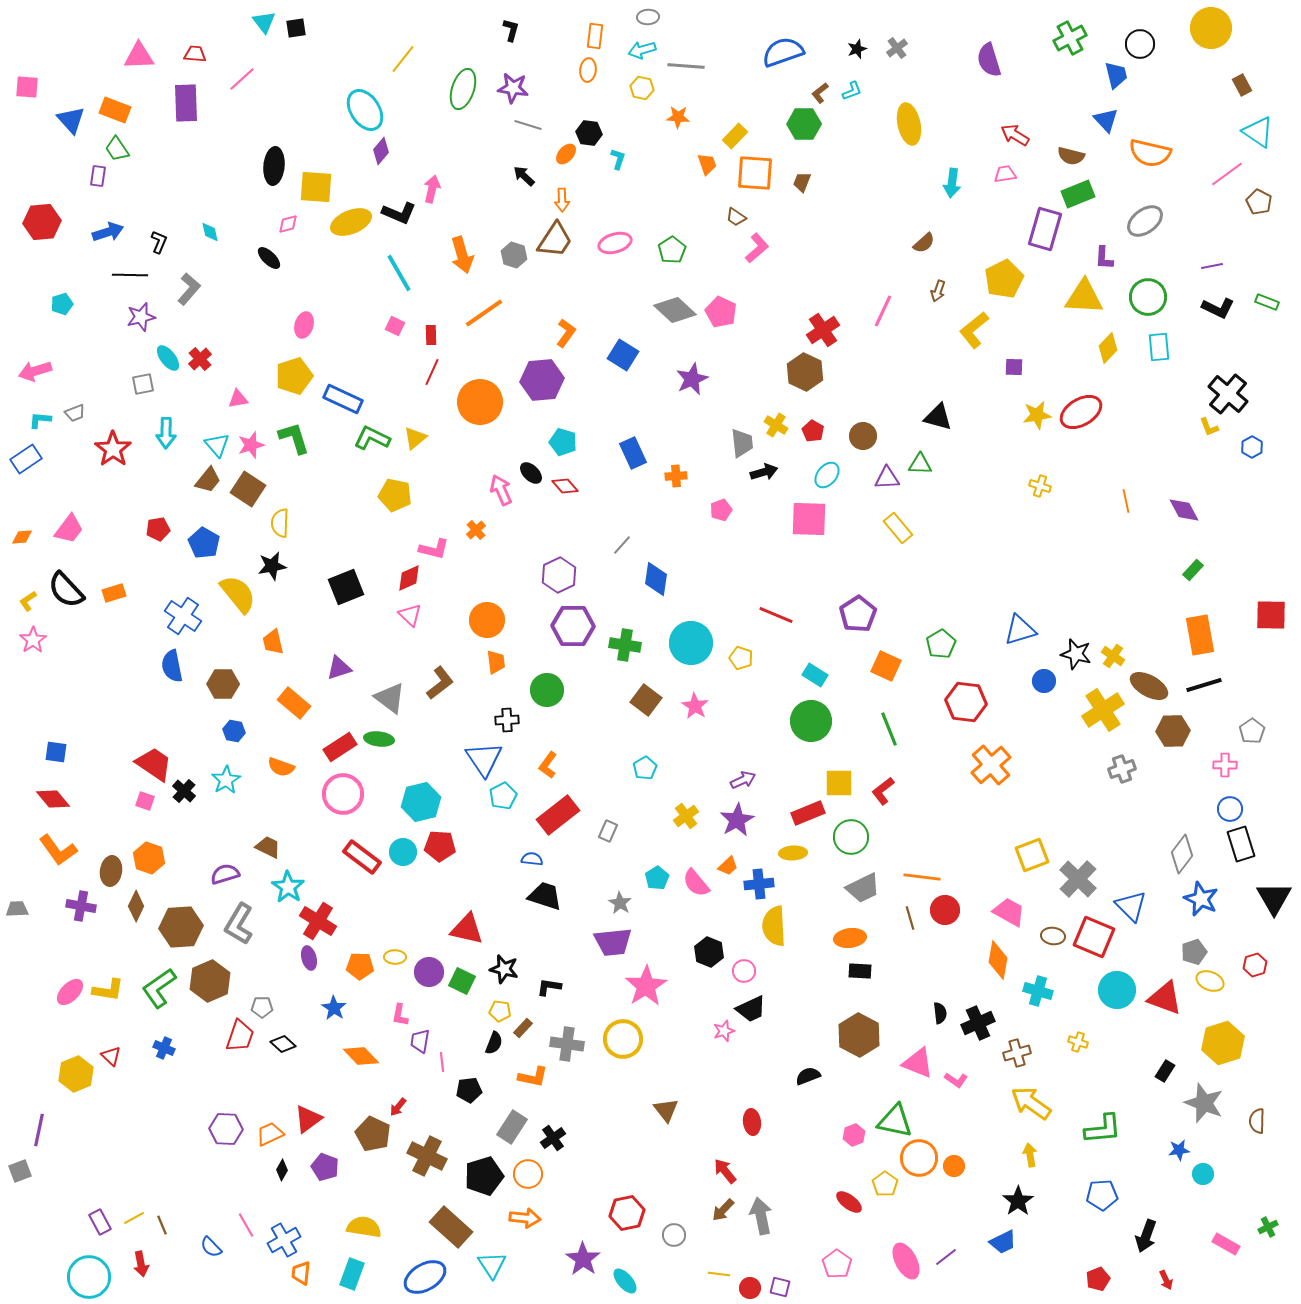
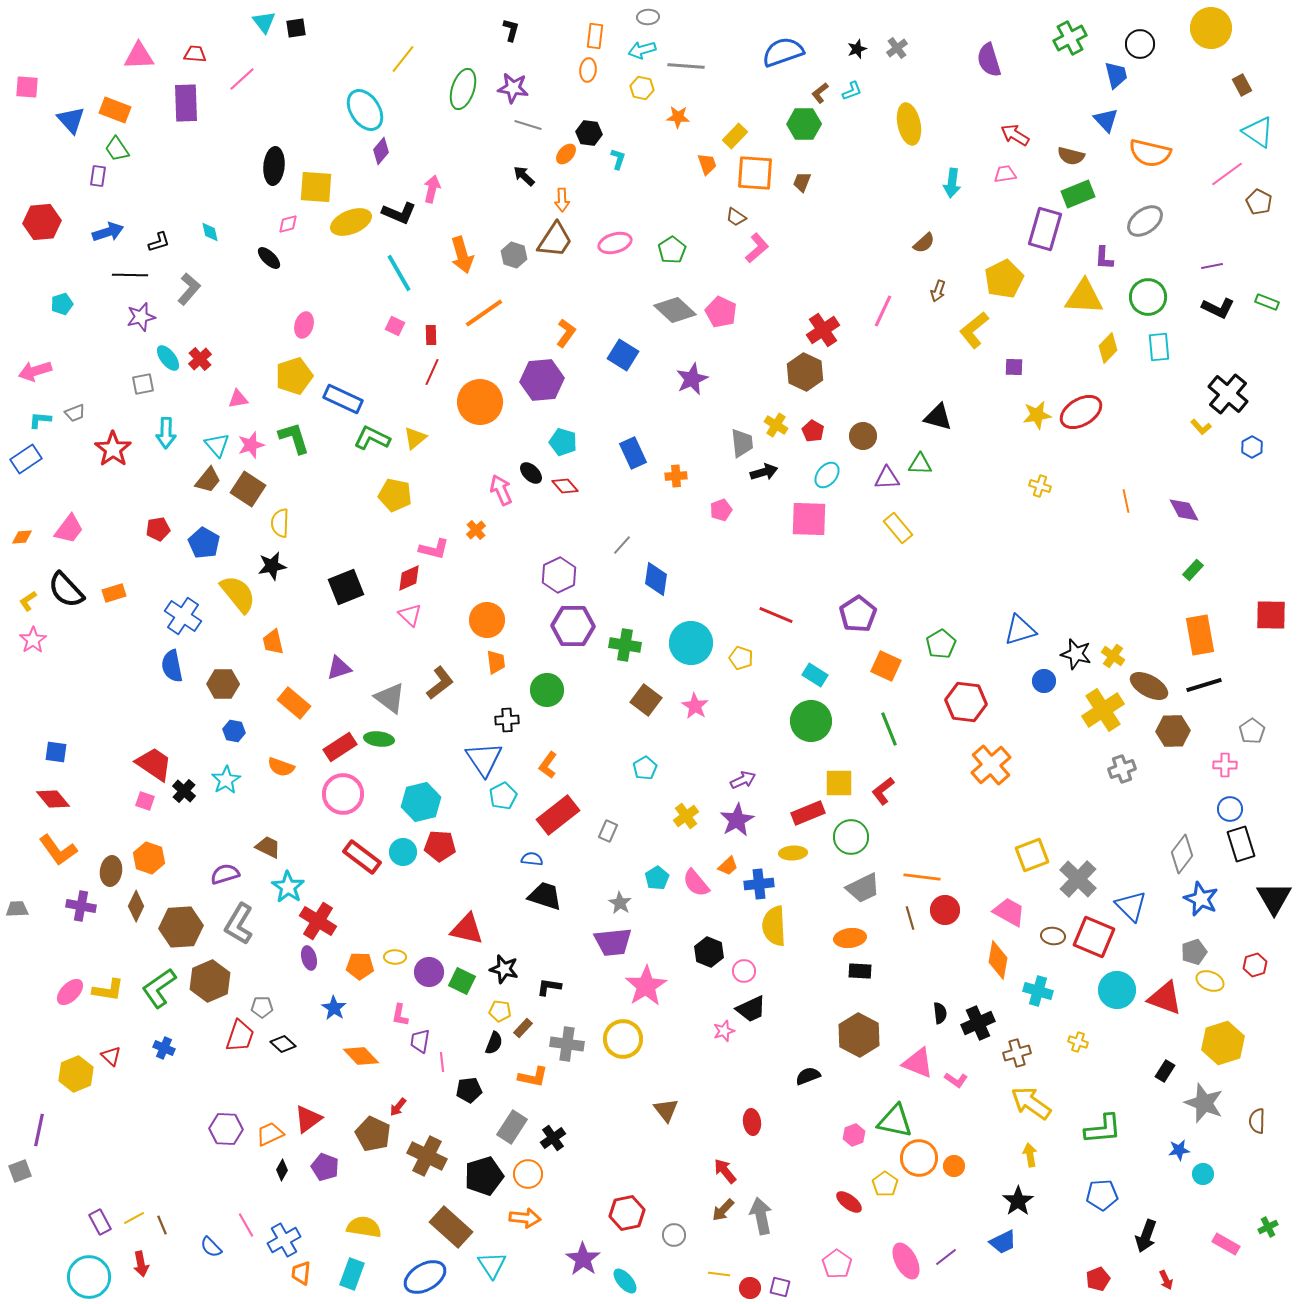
black L-shape at (159, 242): rotated 50 degrees clockwise
yellow L-shape at (1209, 427): moved 8 px left; rotated 20 degrees counterclockwise
